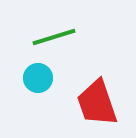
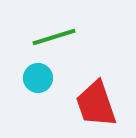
red trapezoid: moved 1 px left, 1 px down
